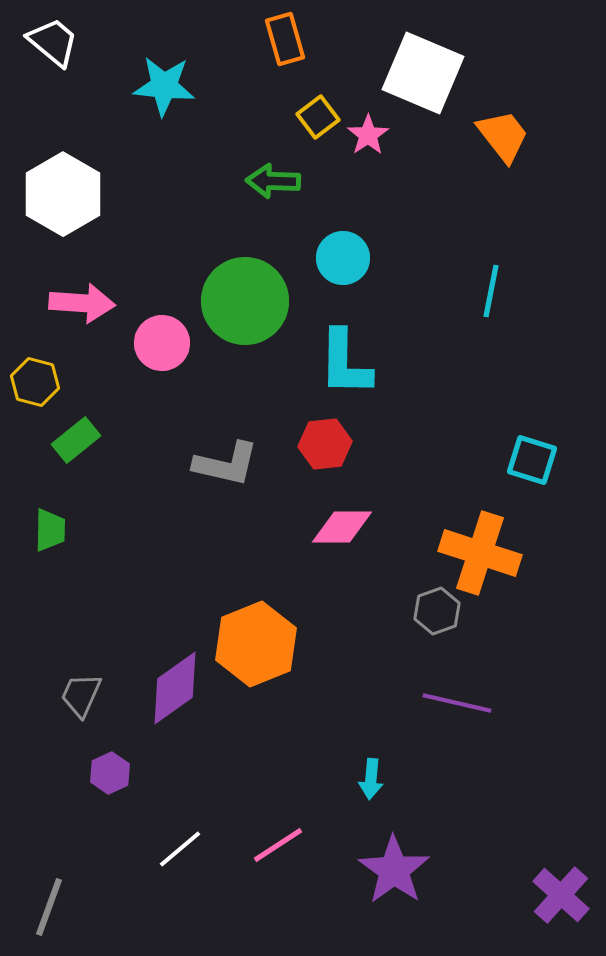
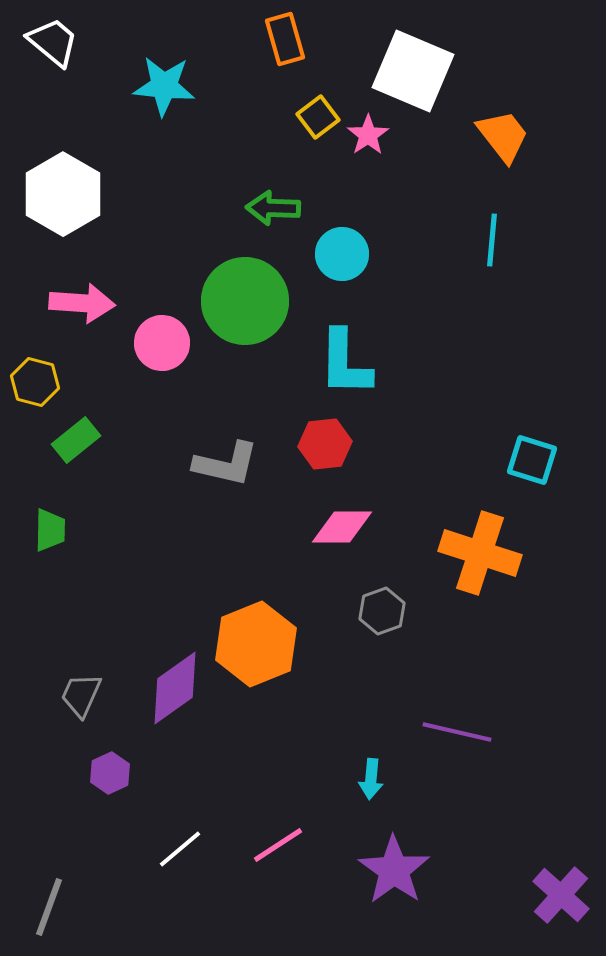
white square: moved 10 px left, 2 px up
green arrow: moved 27 px down
cyan circle: moved 1 px left, 4 px up
cyan line: moved 1 px right, 51 px up; rotated 6 degrees counterclockwise
gray hexagon: moved 55 px left
purple line: moved 29 px down
